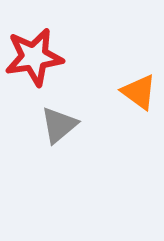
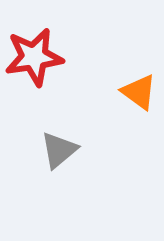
gray triangle: moved 25 px down
